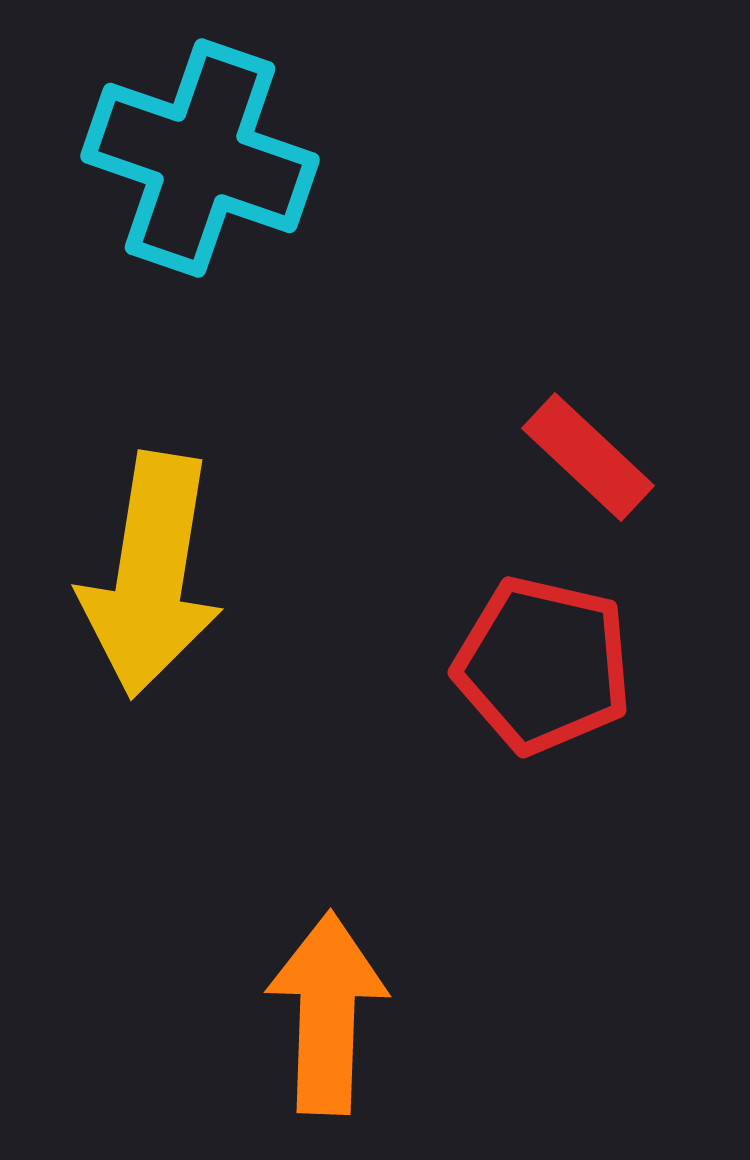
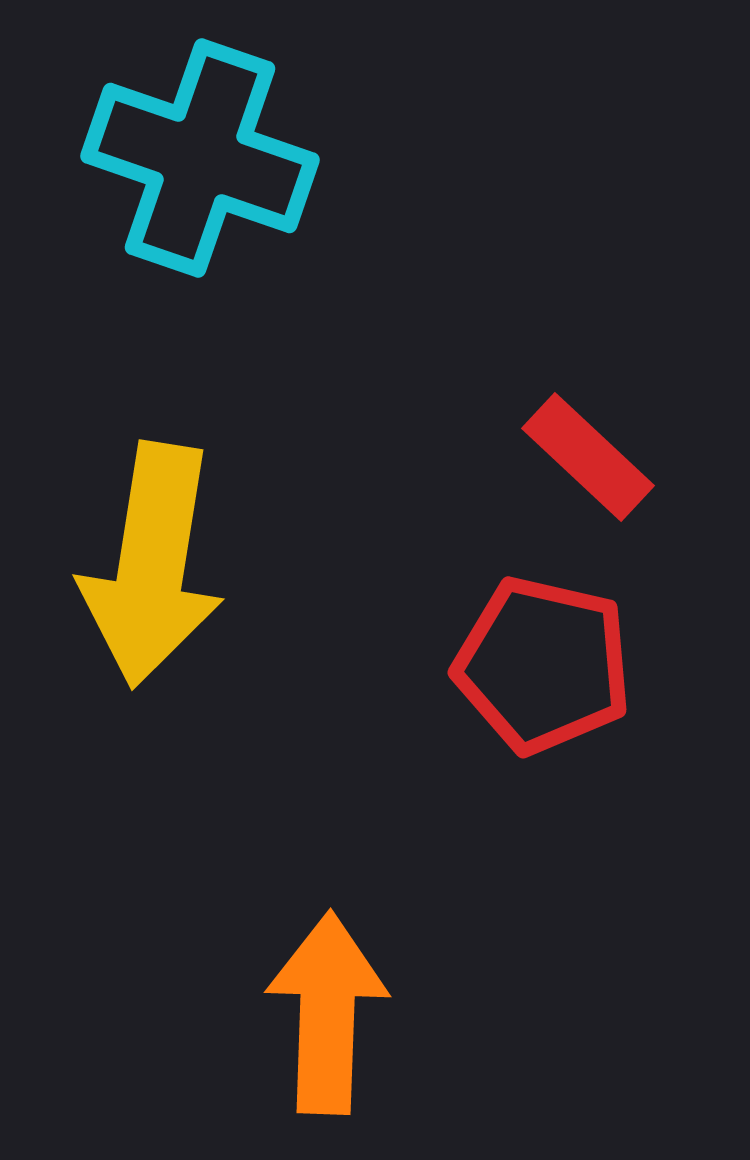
yellow arrow: moved 1 px right, 10 px up
